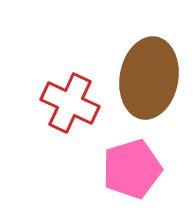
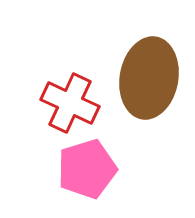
pink pentagon: moved 45 px left
